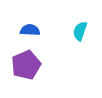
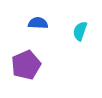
blue semicircle: moved 8 px right, 7 px up
